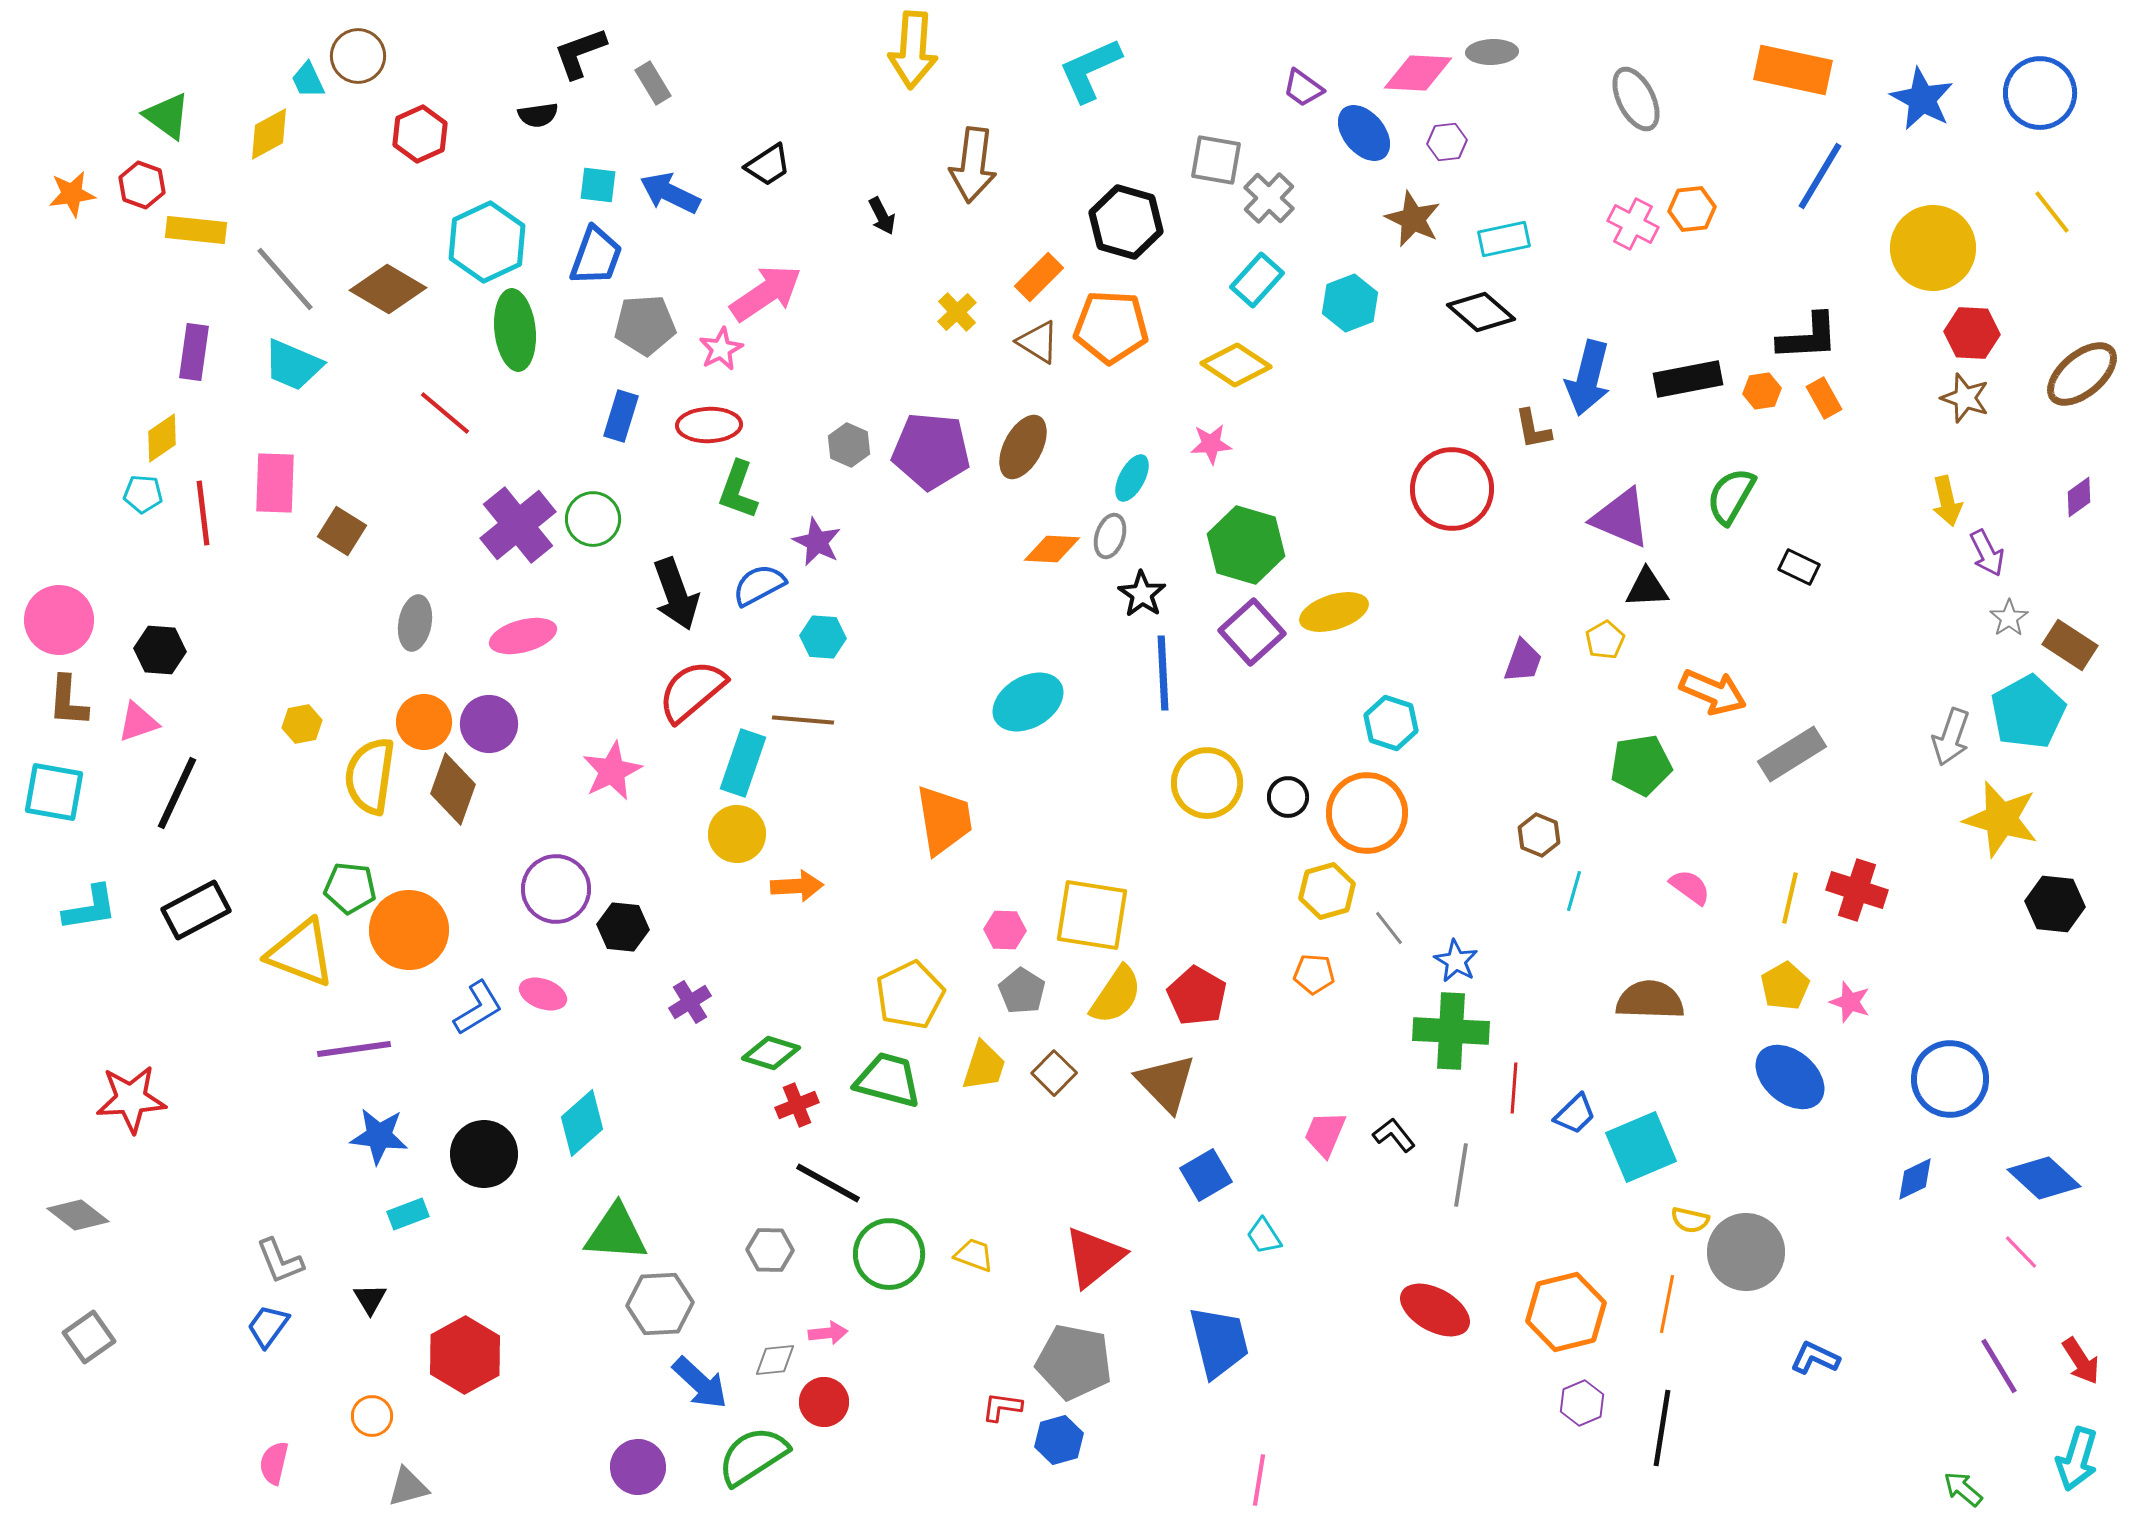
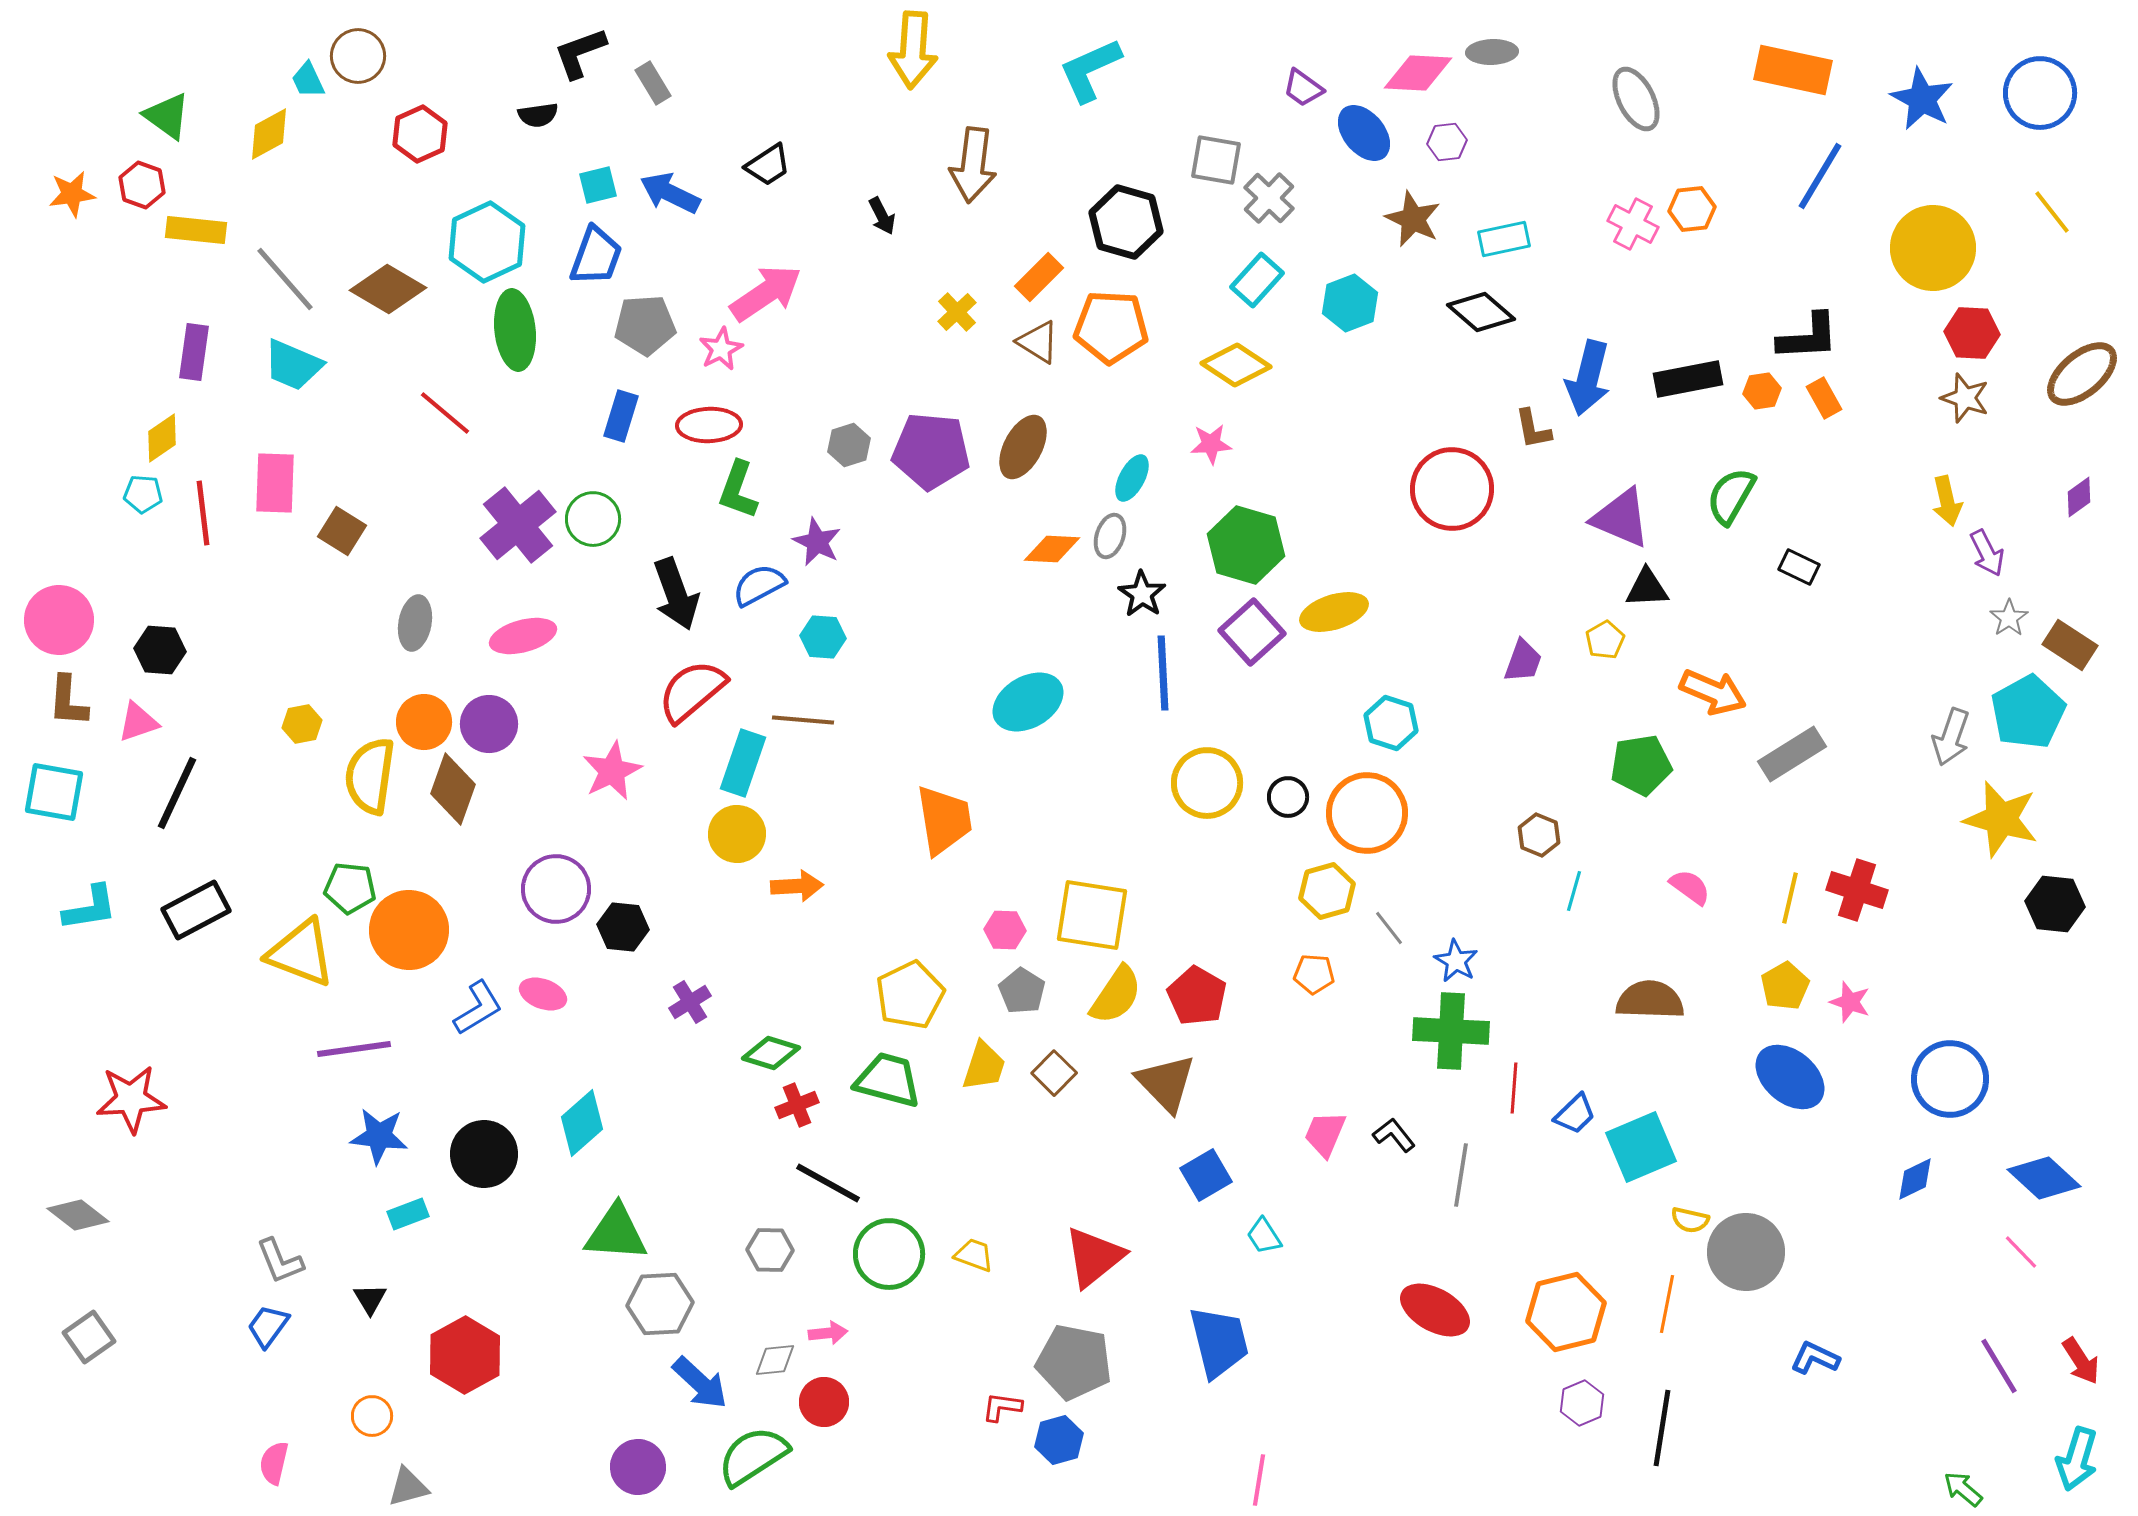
cyan square at (598, 185): rotated 21 degrees counterclockwise
gray hexagon at (849, 445): rotated 18 degrees clockwise
